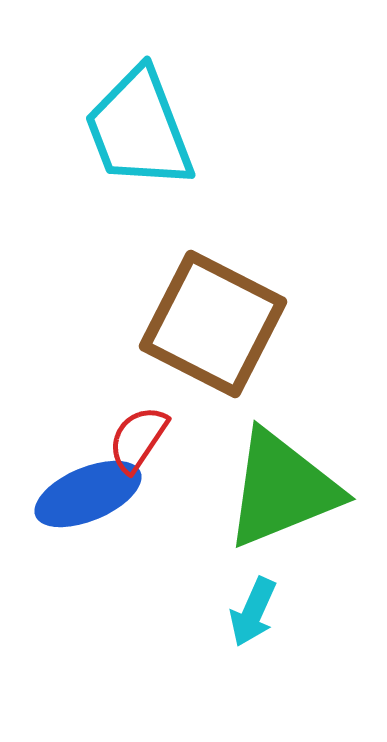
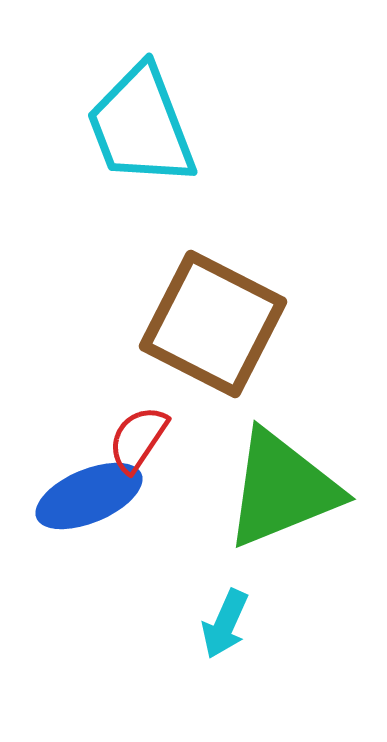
cyan trapezoid: moved 2 px right, 3 px up
blue ellipse: moved 1 px right, 2 px down
cyan arrow: moved 28 px left, 12 px down
